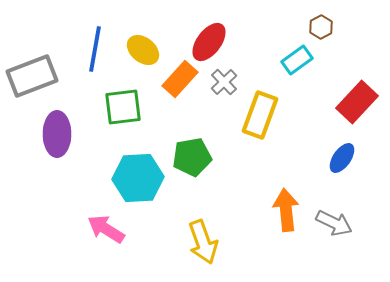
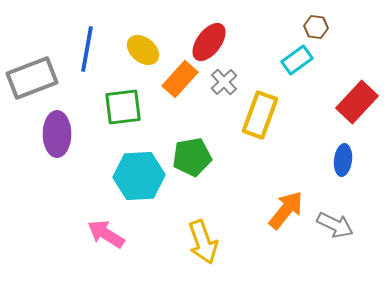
brown hexagon: moved 5 px left; rotated 25 degrees counterclockwise
blue line: moved 8 px left
gray rectangle: moved 2 px down
blue ellipse: moved 1 px right, 2 px down; rotated 28 degrees counterclockwise
cyan hexagon: moved 1 px right, 2 px up
orange arrow: rotated 45 degrees clockwise
gray arrow: moved 1 px right, 2 px down
pink arrow: moved 5 px down
